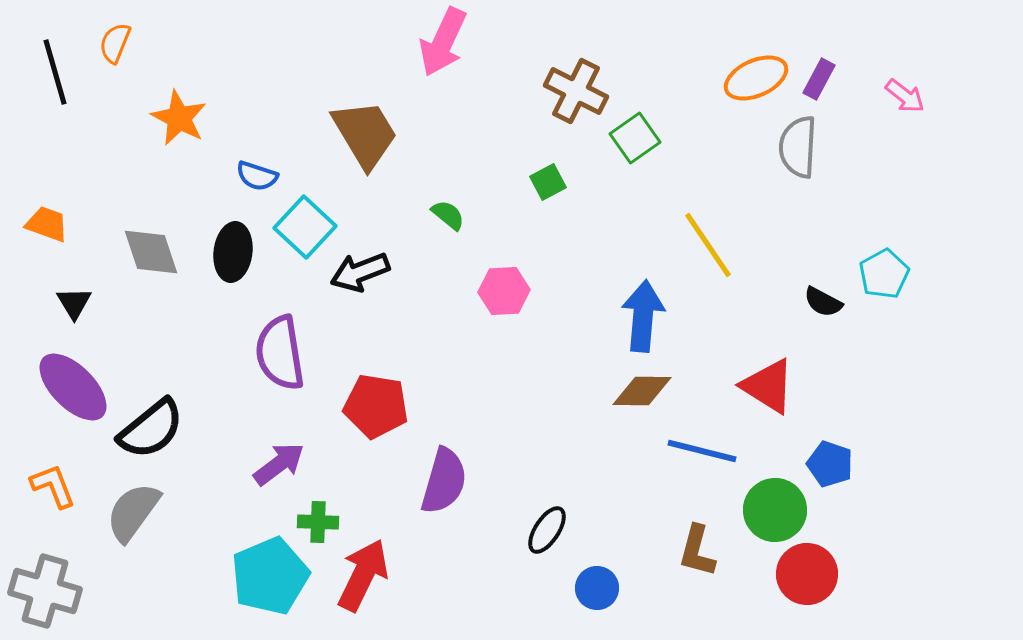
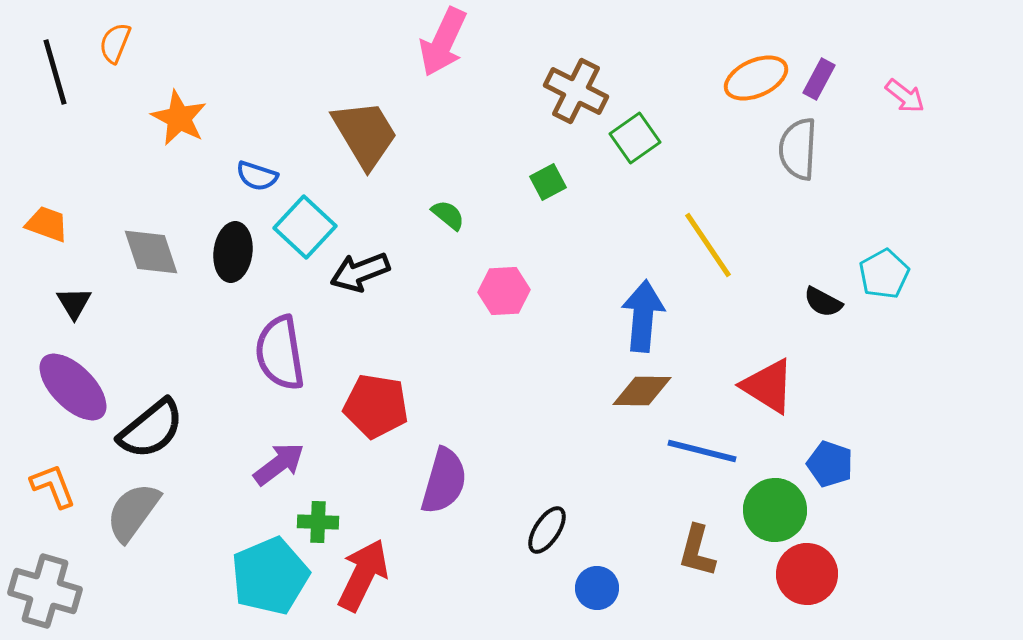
gray semicircle at (798, 147): moved 2 px down
